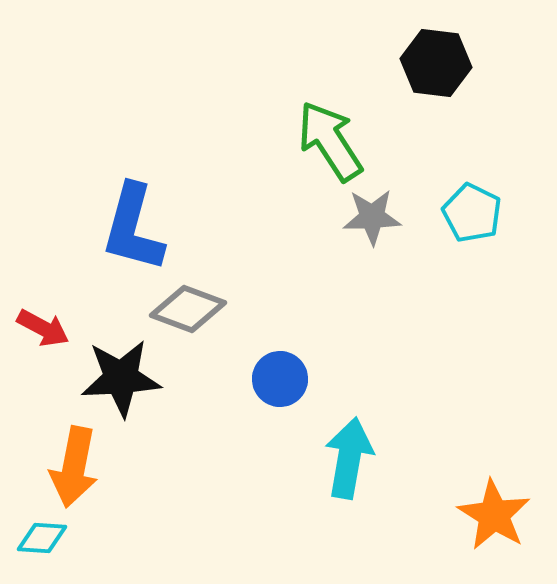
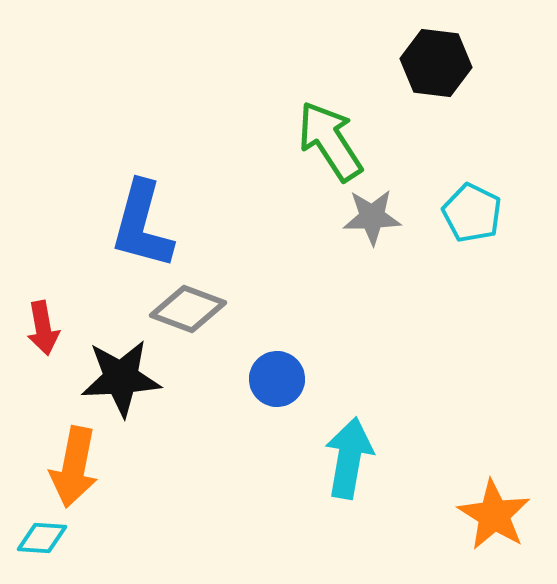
blue L-shape: moved 9 px right, 3 px up
red arrow: rotated 52 degrees clockwise
blue circle: moved 3 px left
